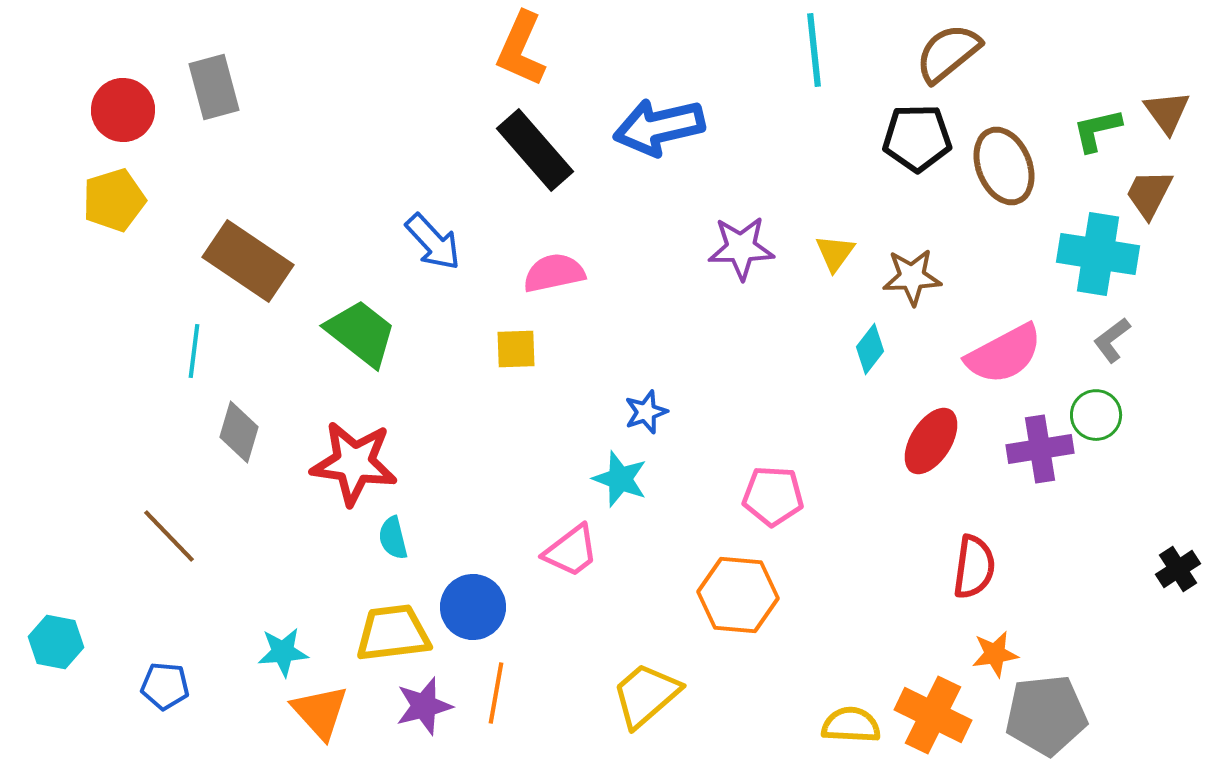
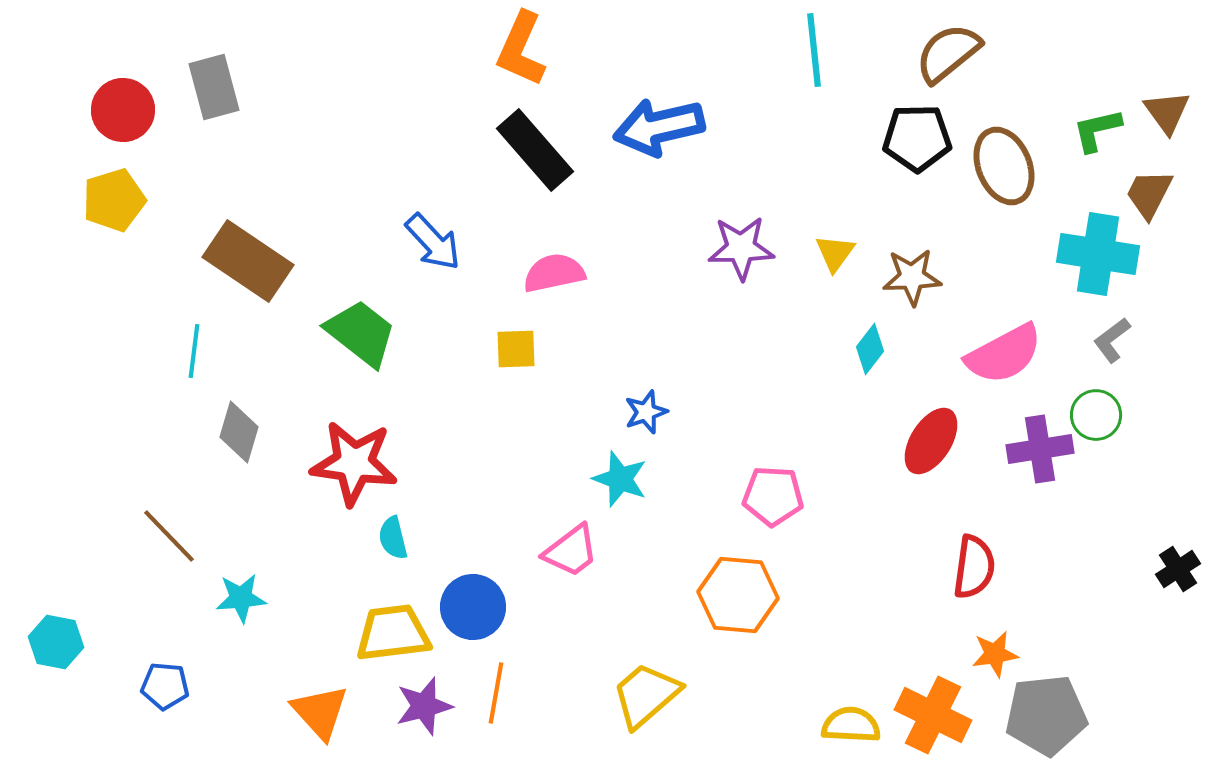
cyan star at (283, 652): moved 42 px left, 54 px up
